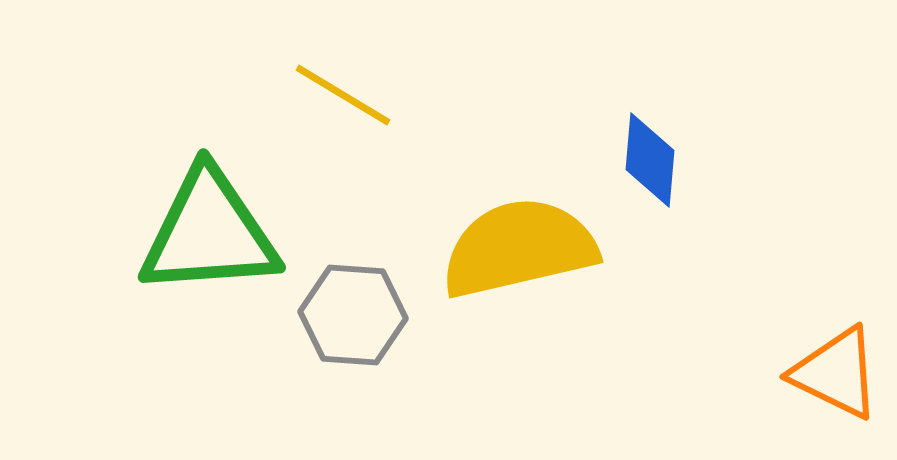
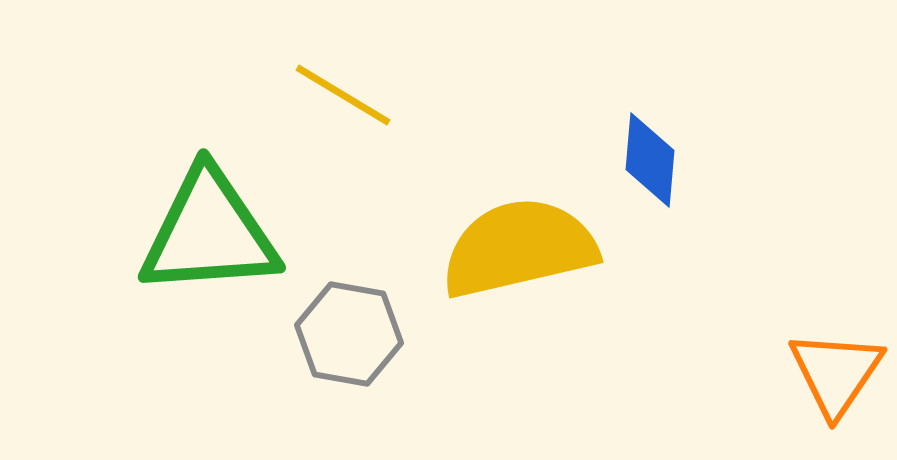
gray hexagon: moved 4 px left, 19 px down; rotated 6 degrees clockwise
orange triangle: rotated 38 degrees clockwise
